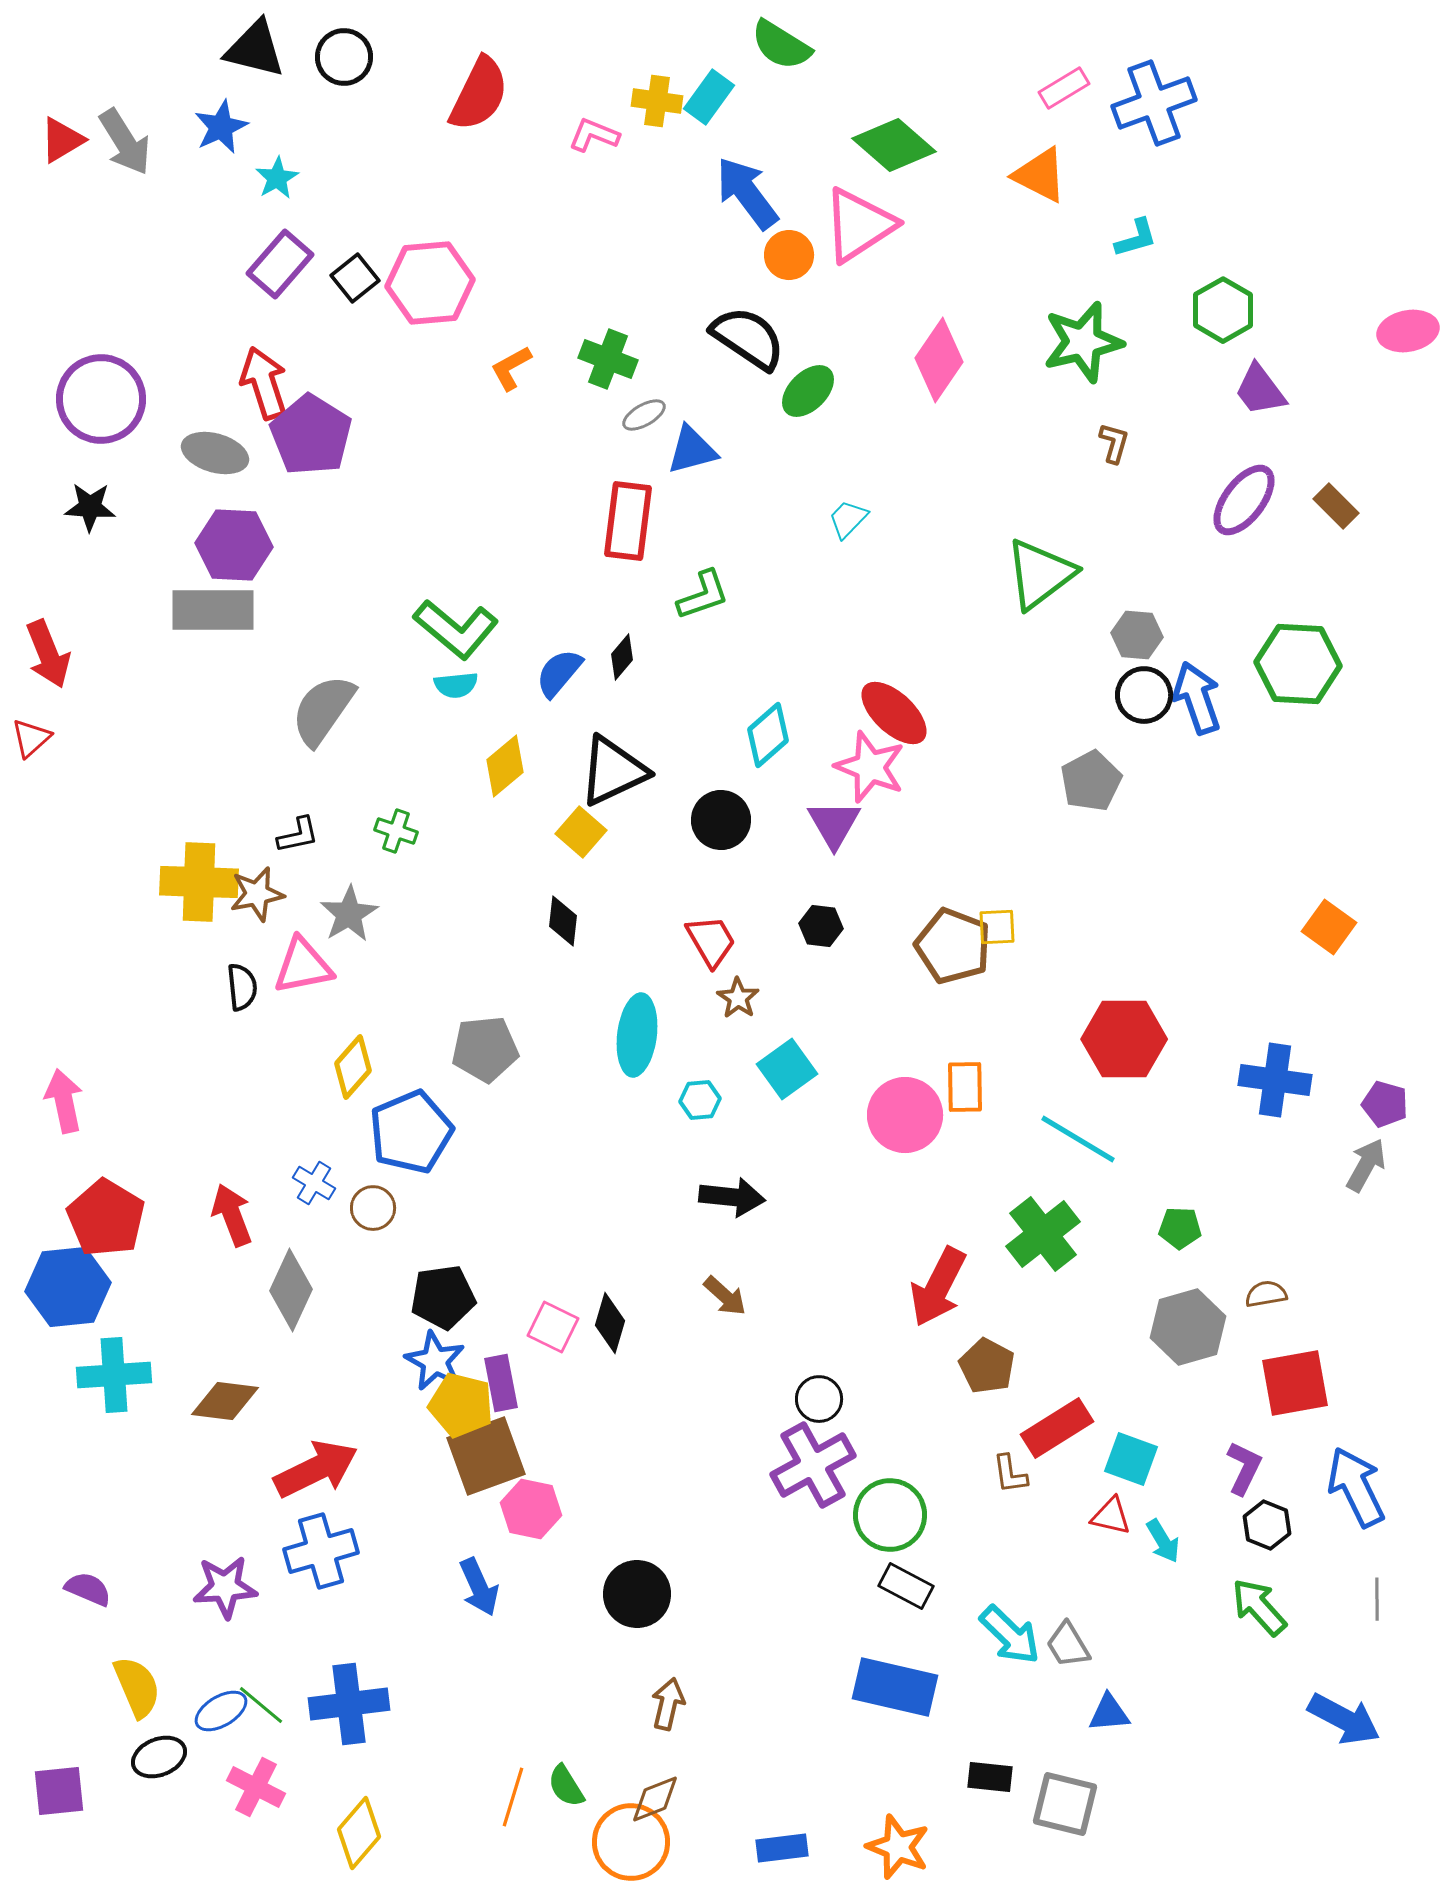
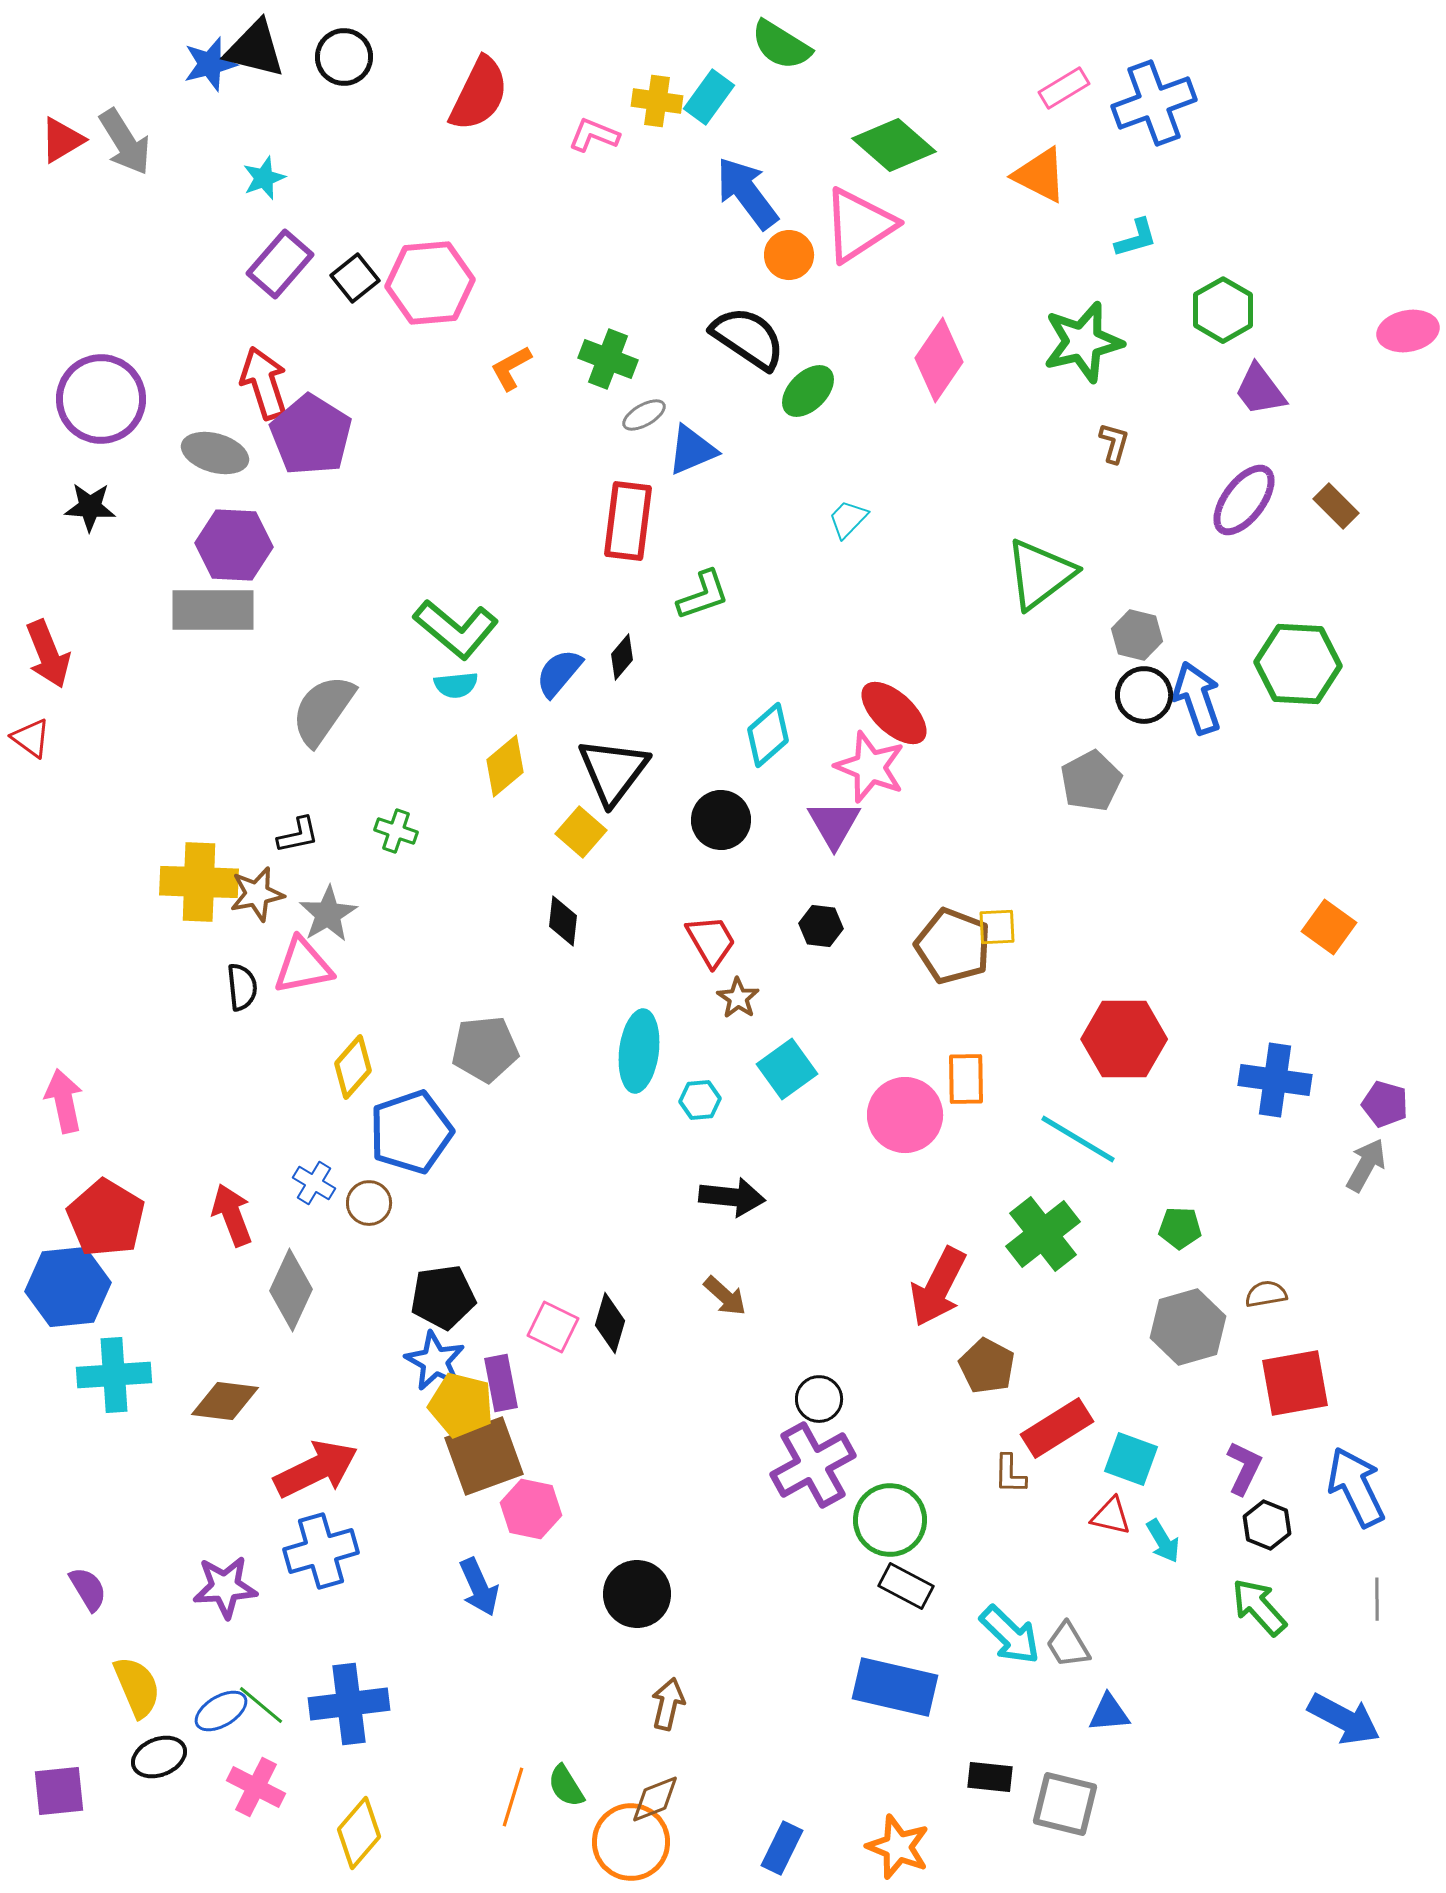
blue star at (221, 127): moved 11 px left, 63 px up; rotated 10 degrees clockwise
cyan star at (277, 178): moved 13 px left; rotated 9 degrees clockwise
blue triangle at (692, 450): rotated 8 degrees counterclockwise
gray hexagon at (1137, 635): rotated 9 degrees clockwise
red triangle at (31, 738): rotated 42 degrees counterclockwise
black triangle at (613, 771): rotated 28 degrees counterclockwise
gray star at (349, 914): moved 21 px left
cyan ellipse at (637, 1035): moved 2 px right, 16 px down
orange rectangle at (965, 1087): moved 1 px right, 8 px up
blue pentagon at (411, 1132): rotated 4 degrees clockwise
brown circle at (373, 1208): moved 4 px left, 5 px up
brown square at (486, 1456): moved 2 px left
brown L-shape at (1010, 1474): rotated 9 degrees clockwise
green circle at (890, 1515): moved 5 px down
purple semicircle at (88, 1589): rotated 36 degrees clockwise
blue rectangle at (782, 1848): rotated 57 degrees counterclockwise
